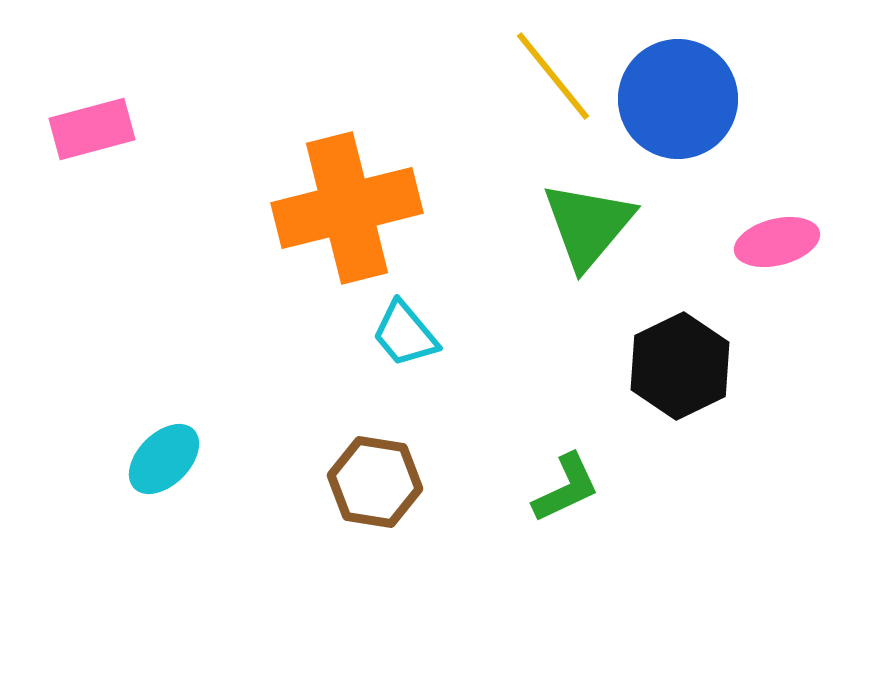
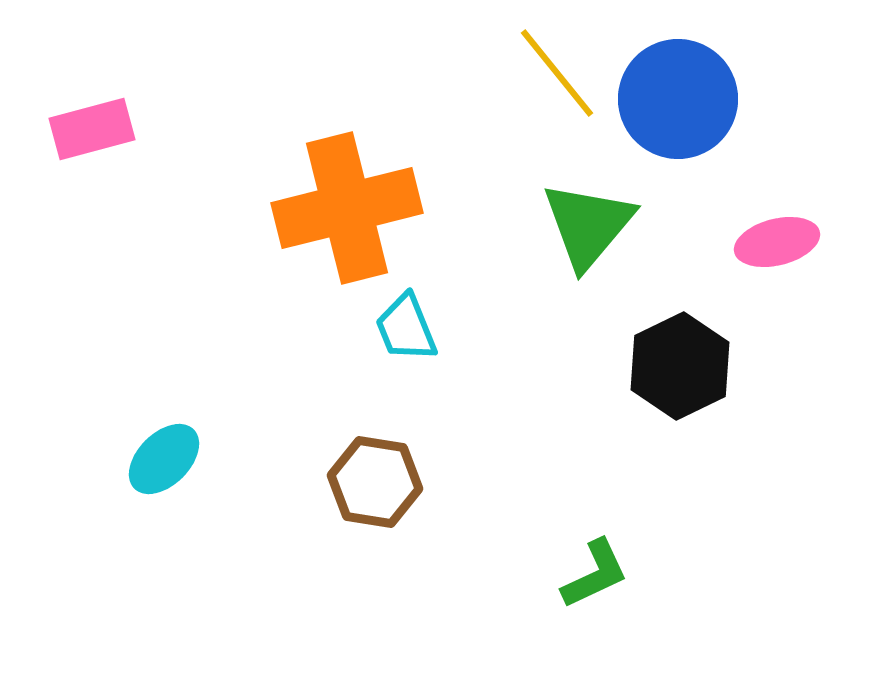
yellow line: moved 4 px right, 3 px up
cyan trapezoid: moved 1 px right, 6 px up; rotated 18 degrees clockwise
green L-shape: moved 29 px right, 86 px down
